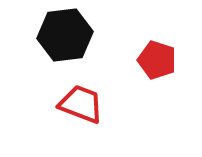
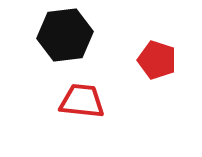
red trapezoid: moved 1 px right, 3 px up; rotated 15 degrees counterclockwise
